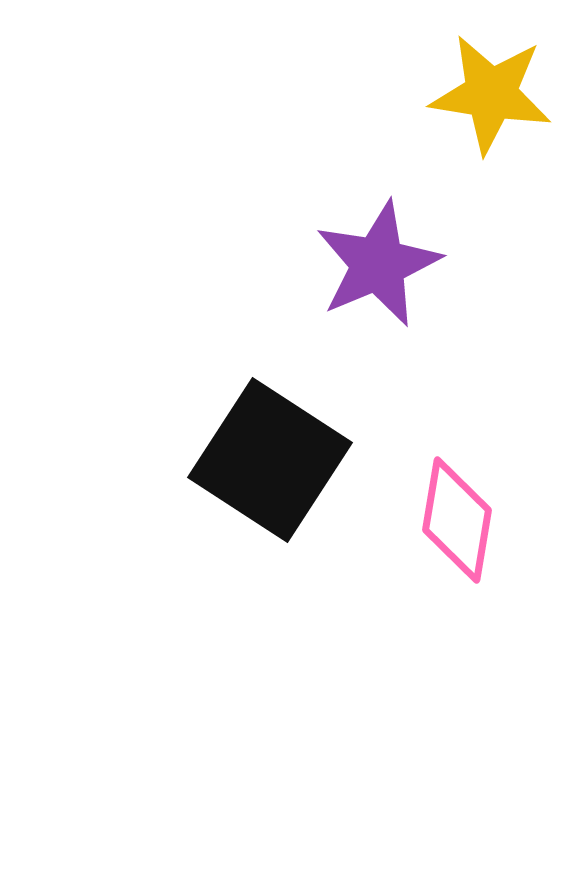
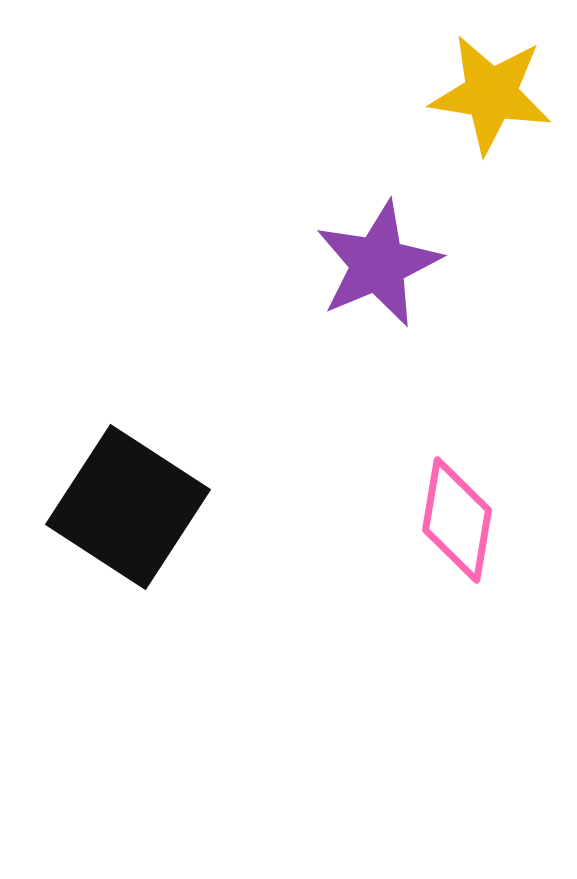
black square: moved 142 px left, 47 px down
